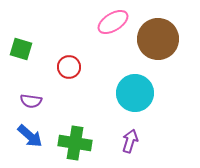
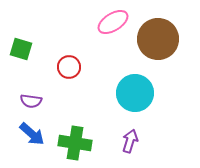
blue arrow: moved 2 px right, 2 px up
